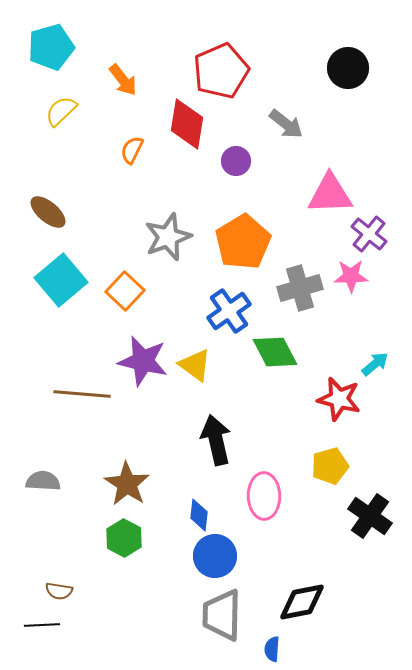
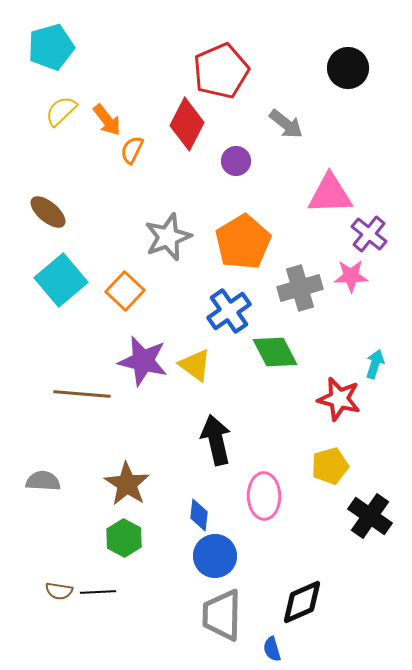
orange arrow: moved 16 px left, 40 px down
red diamond: rotated 18 degrees clockwise
cyan arrow: rotated 32 degrees counterclockwise
black diamond: rotated 12 degrees counterclockwise
black line: moved 56 px right, 33 px up
blue semicircle: rotated 20 degrees counterclockwise
